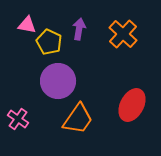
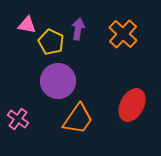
purple arrow: moved 1 px left
yellow pentagon: moved 2 px right
